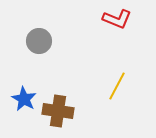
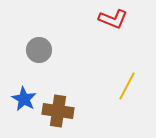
red L-shape: moved 4 px left
gray circle: moved 9 px down
yellow line: moved 10 px right
